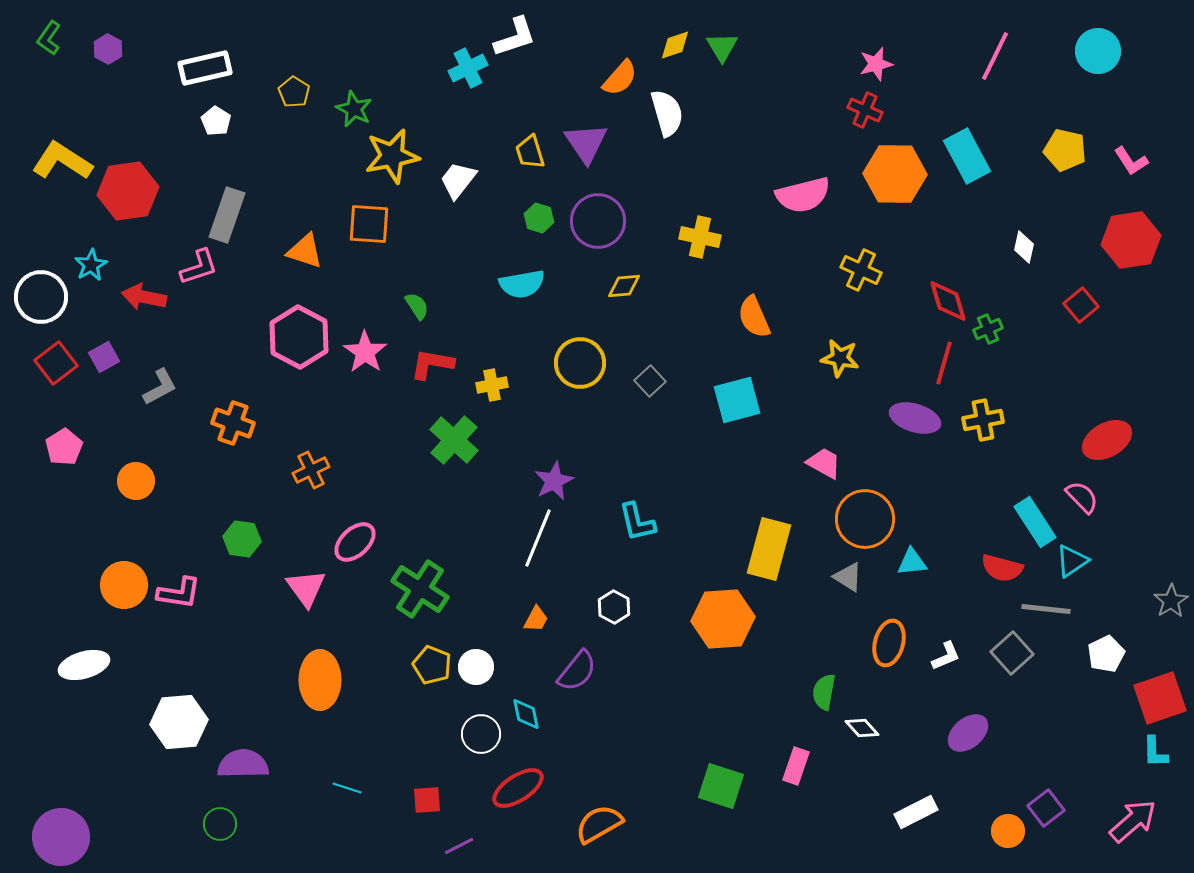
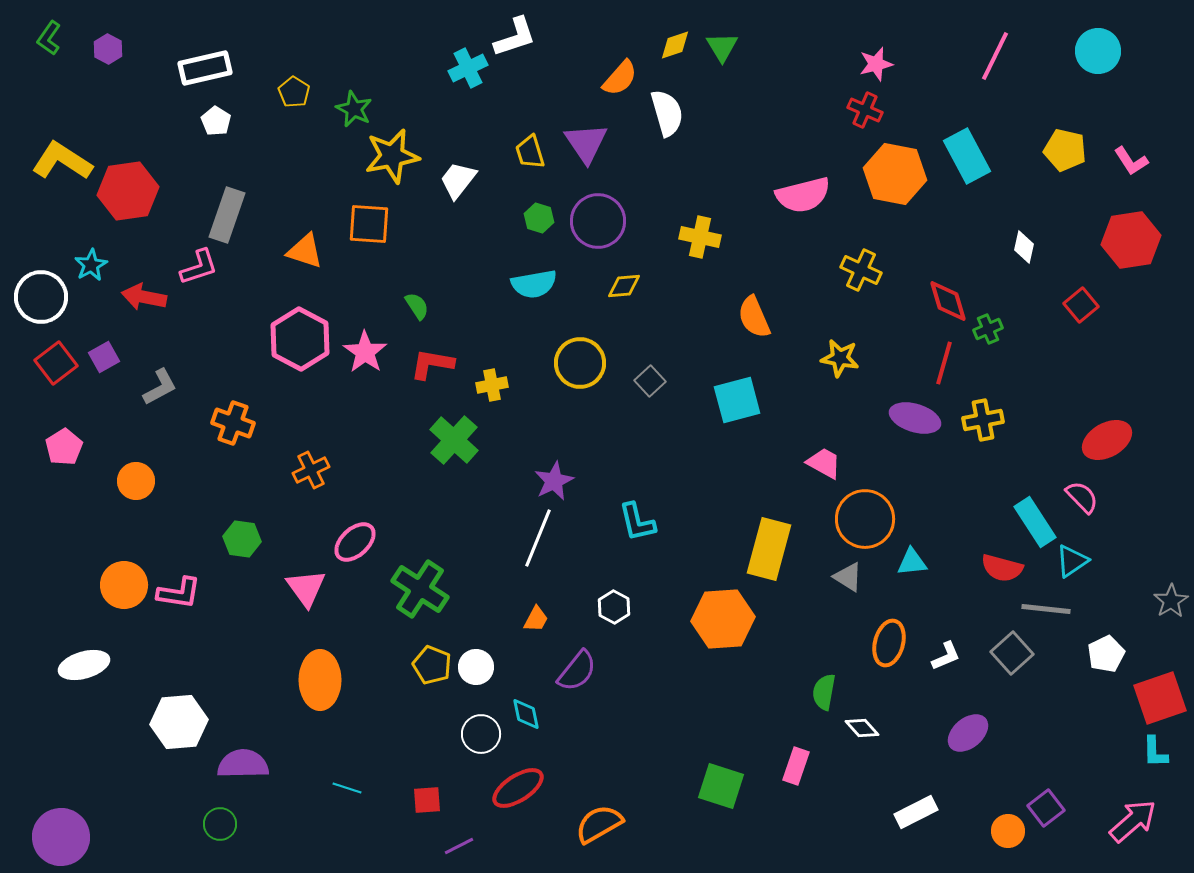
orange hexagon at (895, 174): rotated 10 degrees clockwise
cyan semicircle at (522, 284): moved 12 px right
pink hexagon at (299, 337): moved 1 px right, 2 px down
